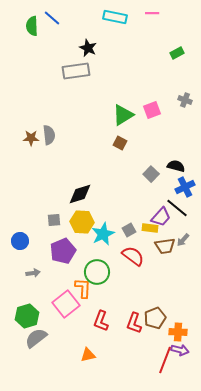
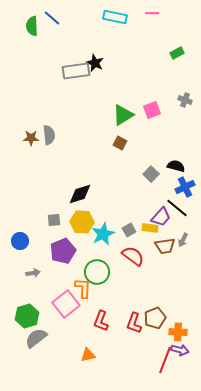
black star at (88, 48): moved 7 px right, 15 px down
gray arrow at (183, 240): rotated 16 degrees counterclockwise
